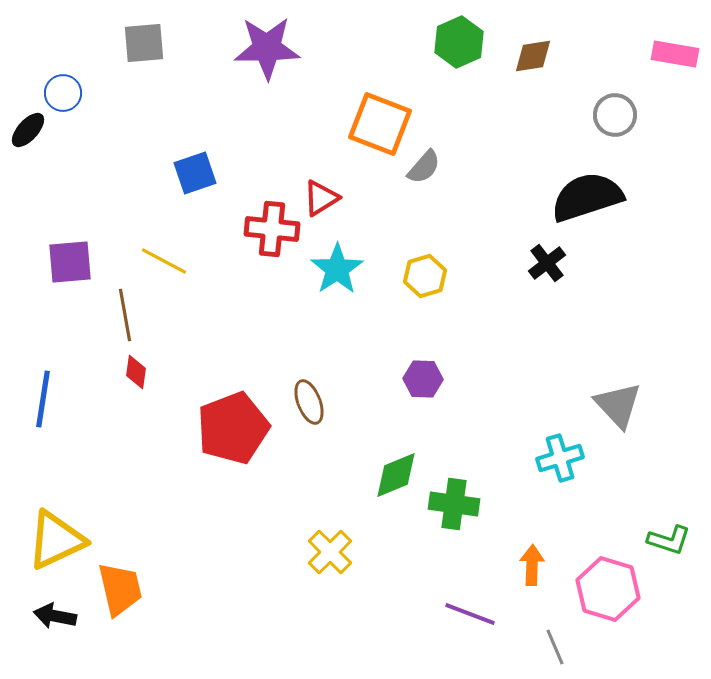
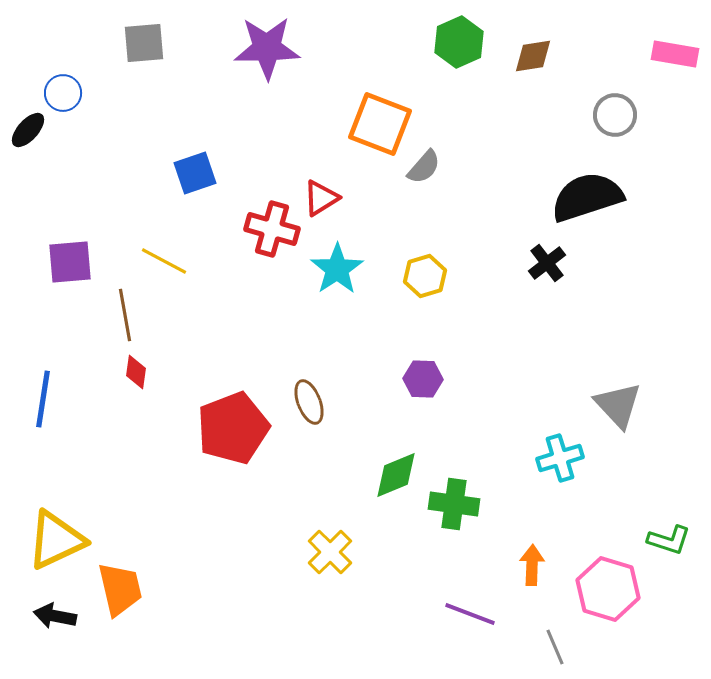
red cross: rotated 10 degrees clockwise
